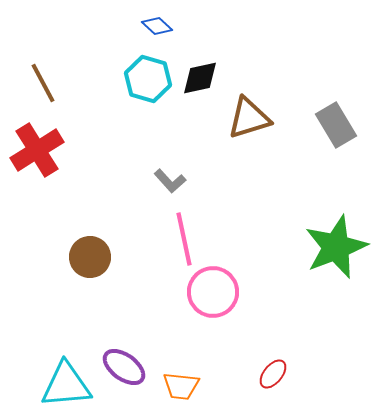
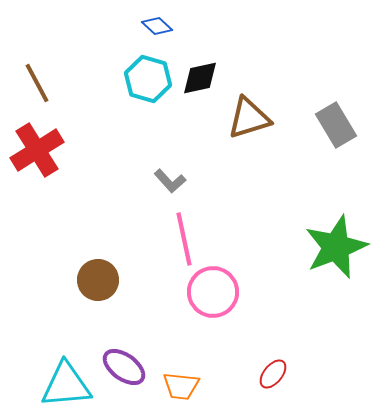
brown line: moved 6 px left
brown circle: moved 8 px right, 23 px down
